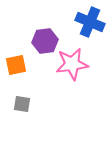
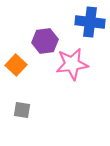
blue cross: rotated 16 degrees counterclockwise
orange square: rotated 35 degrees counterclockwise
gray square: moved 6 px down
